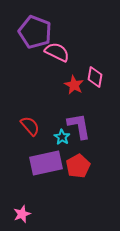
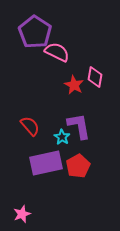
purple pentagon: rotated 12 degrees clockwise
